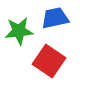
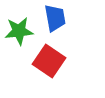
blue trapezoid: rotated 92 degrees clockwise
